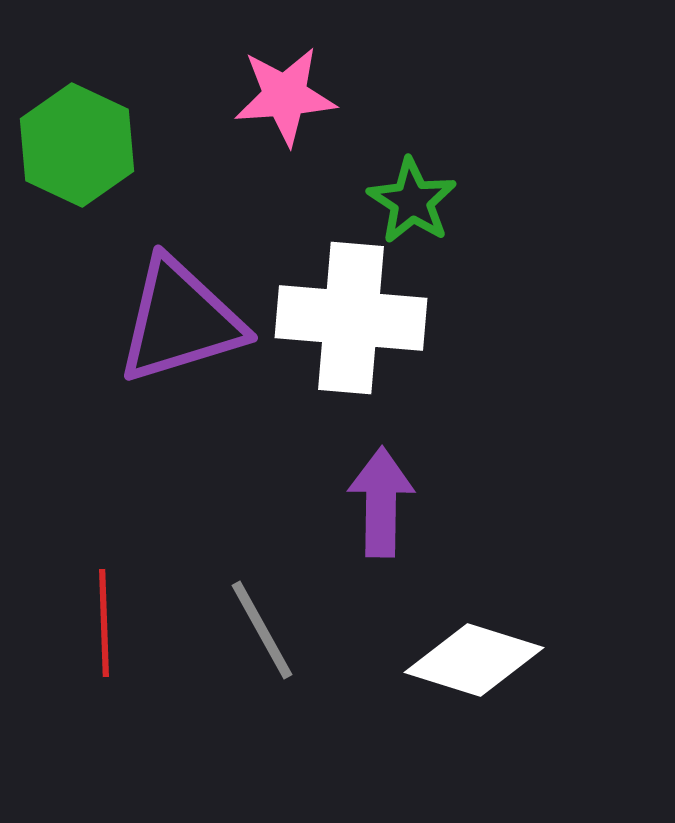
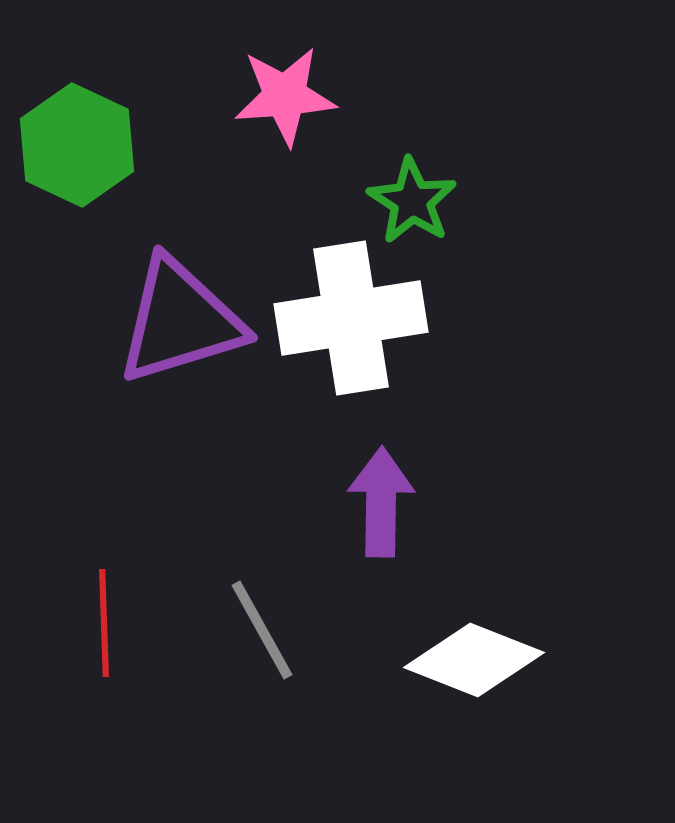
white cross: rotated 14 degrees counterclockwise
white diamond: rotated 4 degrees clockwise
